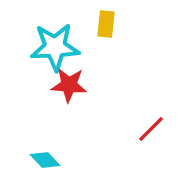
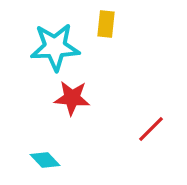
red star: moved 3 px right, 13 px down
